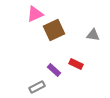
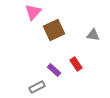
pink triangle: moved 2 px left, 2 px up; rotated 24 degrees counterclockwise
red rectangle: rotated 32 degrees clockwise
